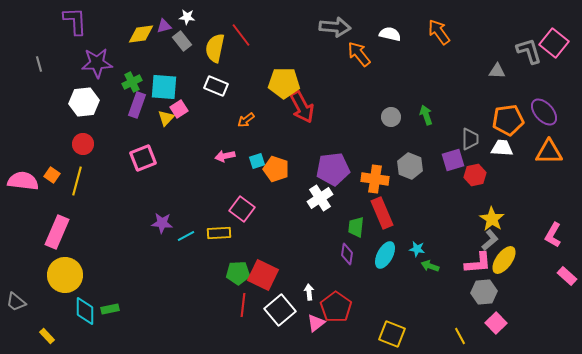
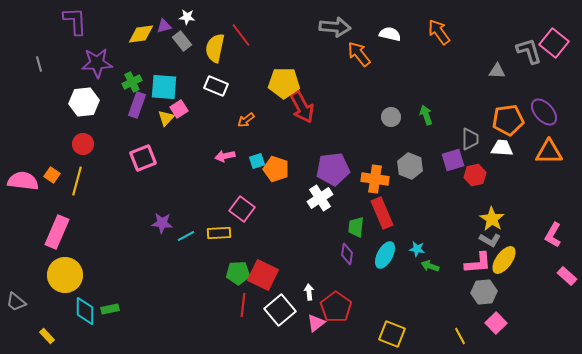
gray L-shape at (490, 240): rotated 70 degrees clockwise
